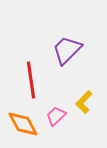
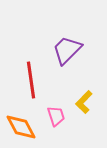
pink trapezoid: rotated 115 degrees clockwise
orange diamond: moved 2 px left, 3 px down
